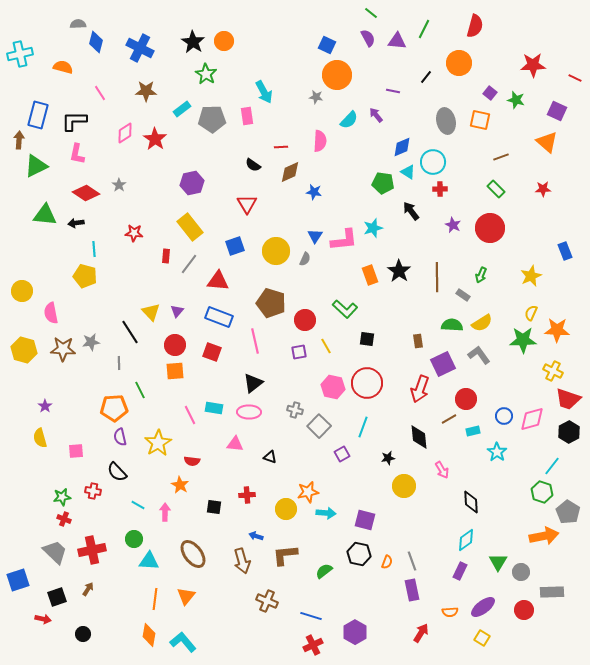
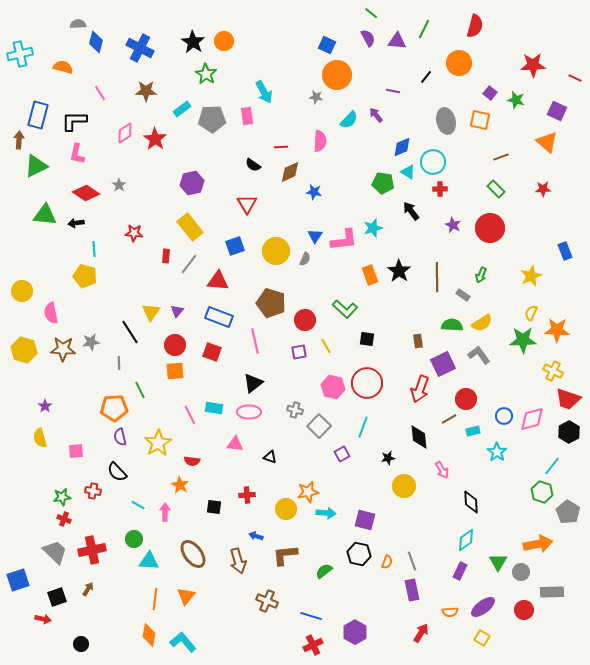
yellow triangle at (151, 312): rotated 18 degrees clockwise
orange arrow at (544, 536): moved 6 px left, 8 px down
brown arrow at (242, 561): moved 4 px left
black circle at (83, 634): moved 2 px left, 10 px down
